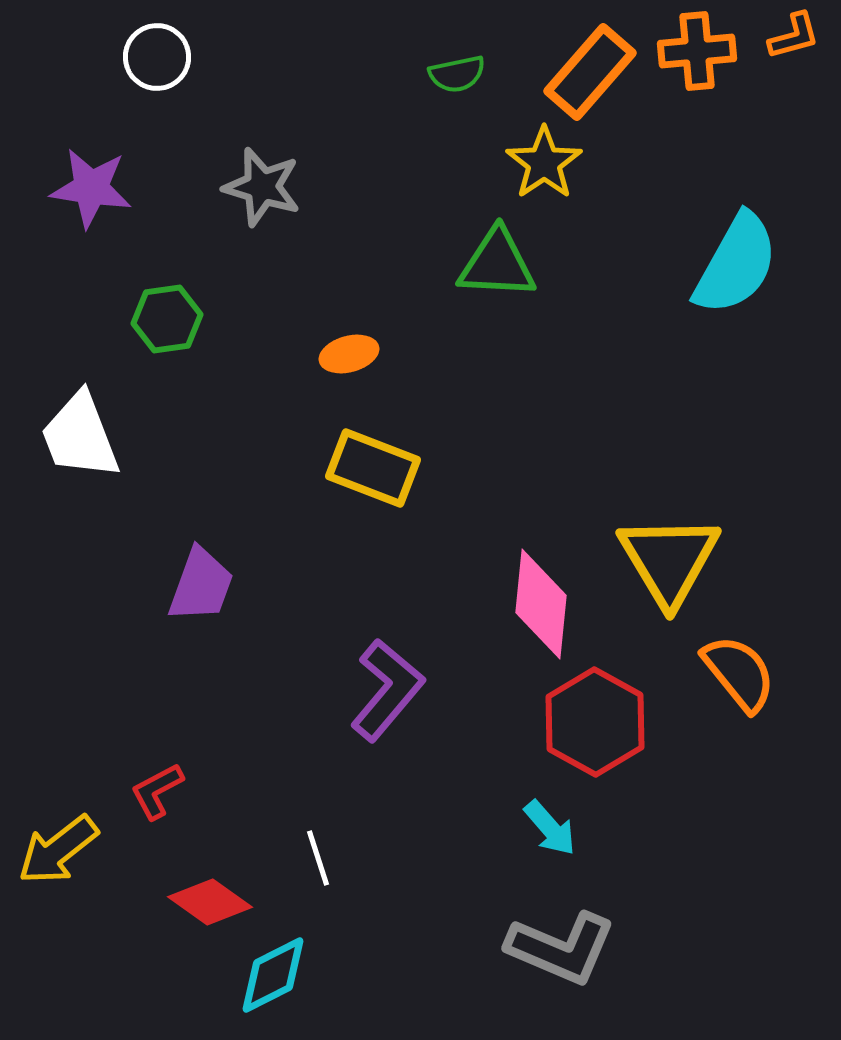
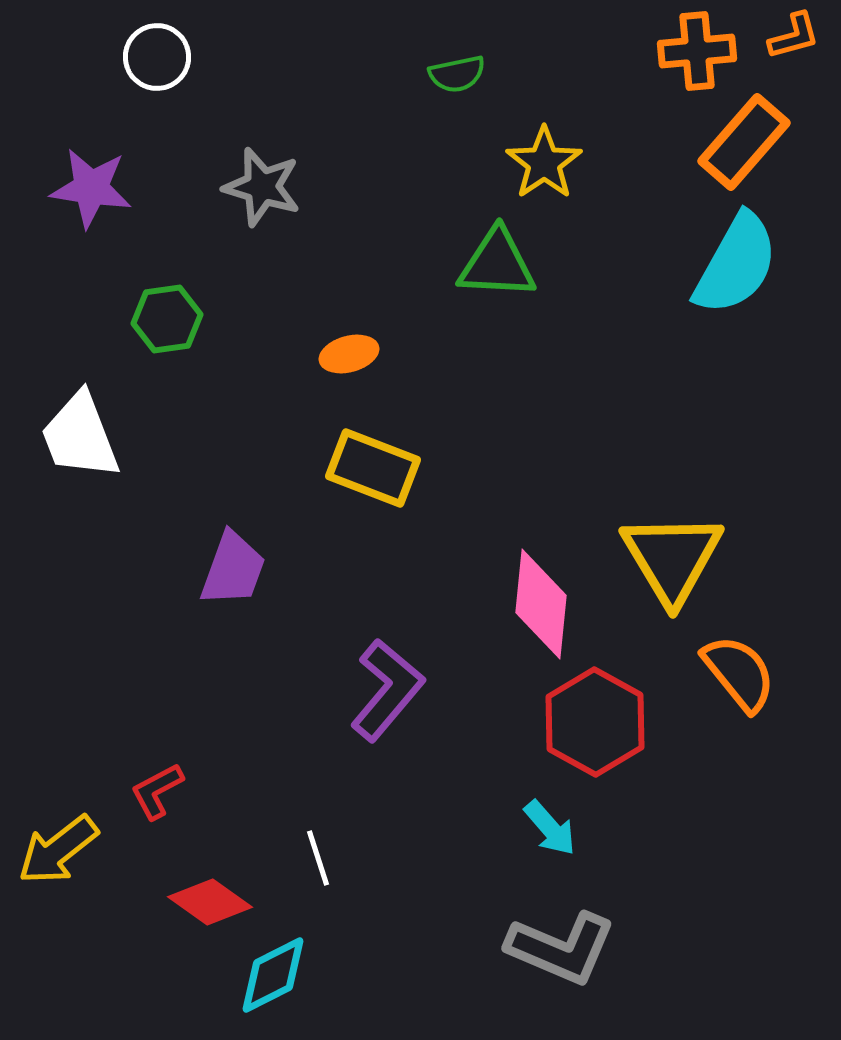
orange rectangle: moved 154 px right, 70 px down
yellow triangle: moved 3 px right, 2 px up
purple trapezoid: moved 32 px right, 16 px up
